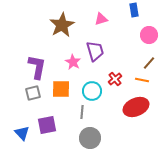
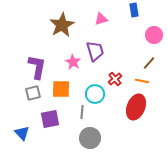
pink circle: moved 5 px right
orange line: moved 1 px down
cyan circle: moved 3 px right, 3 px down
red ellipse: rotated 45 degrees counterclockwise
purple square: moved 3 px right, 6 px up
